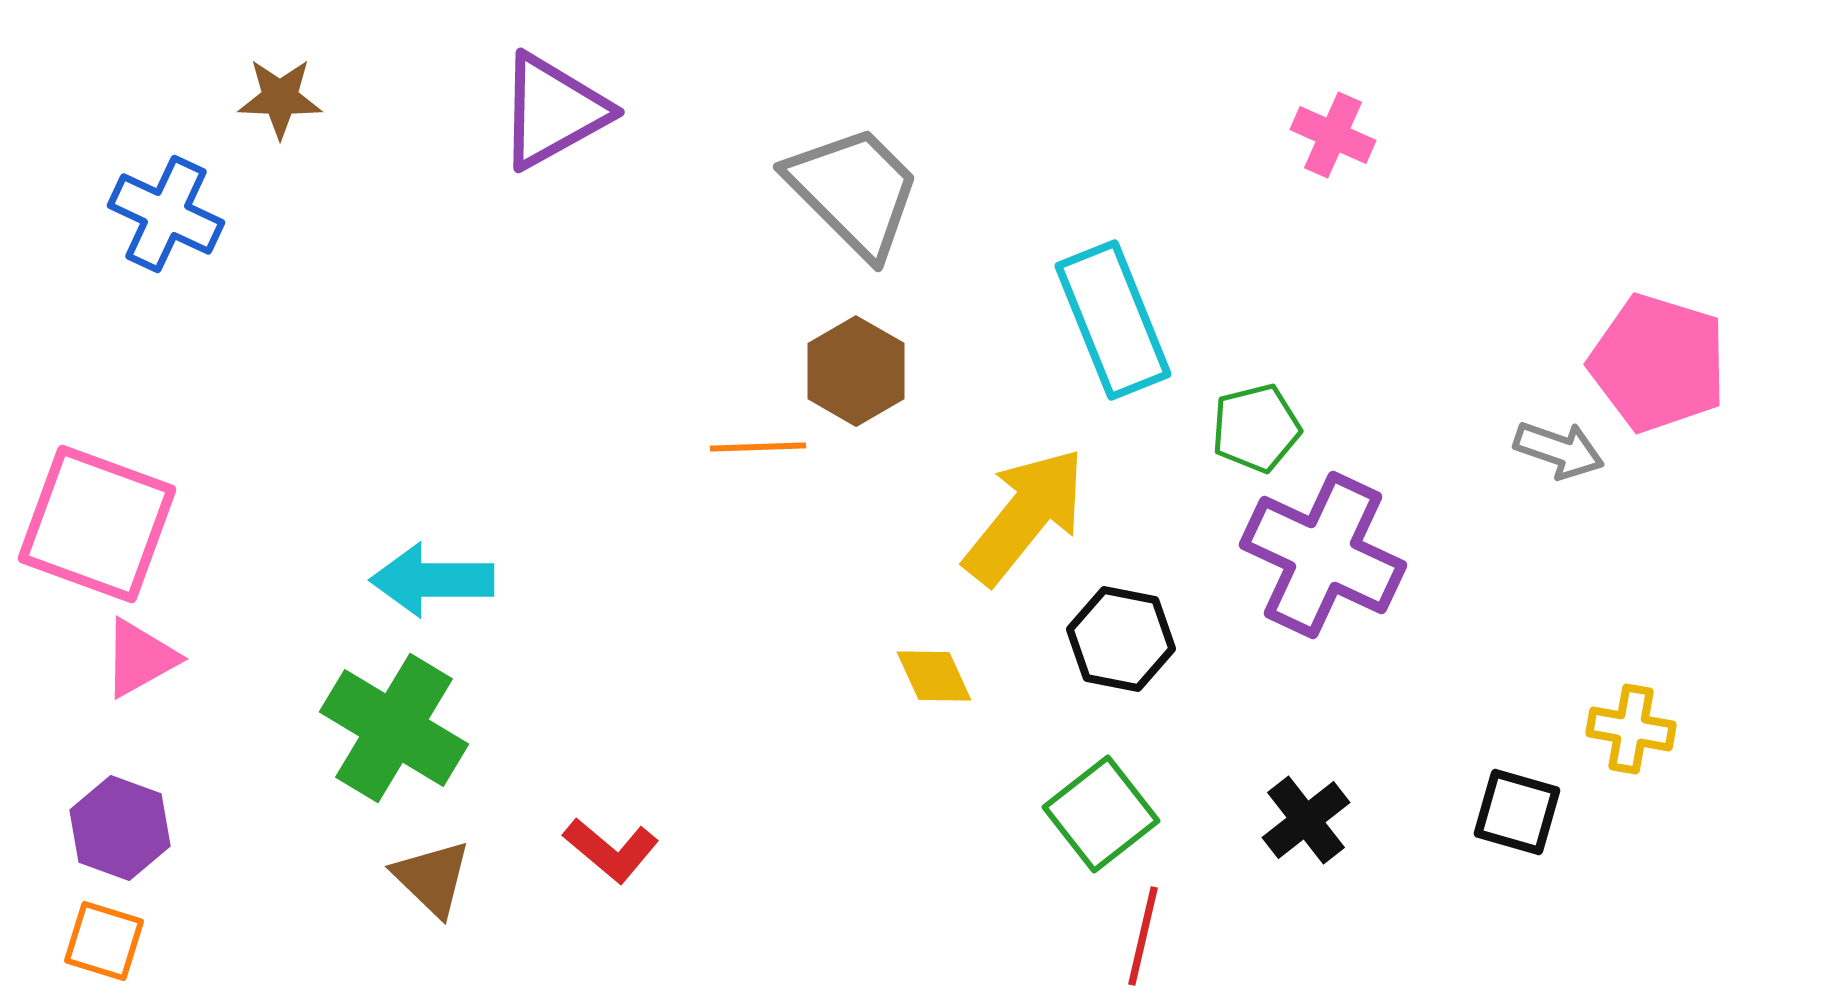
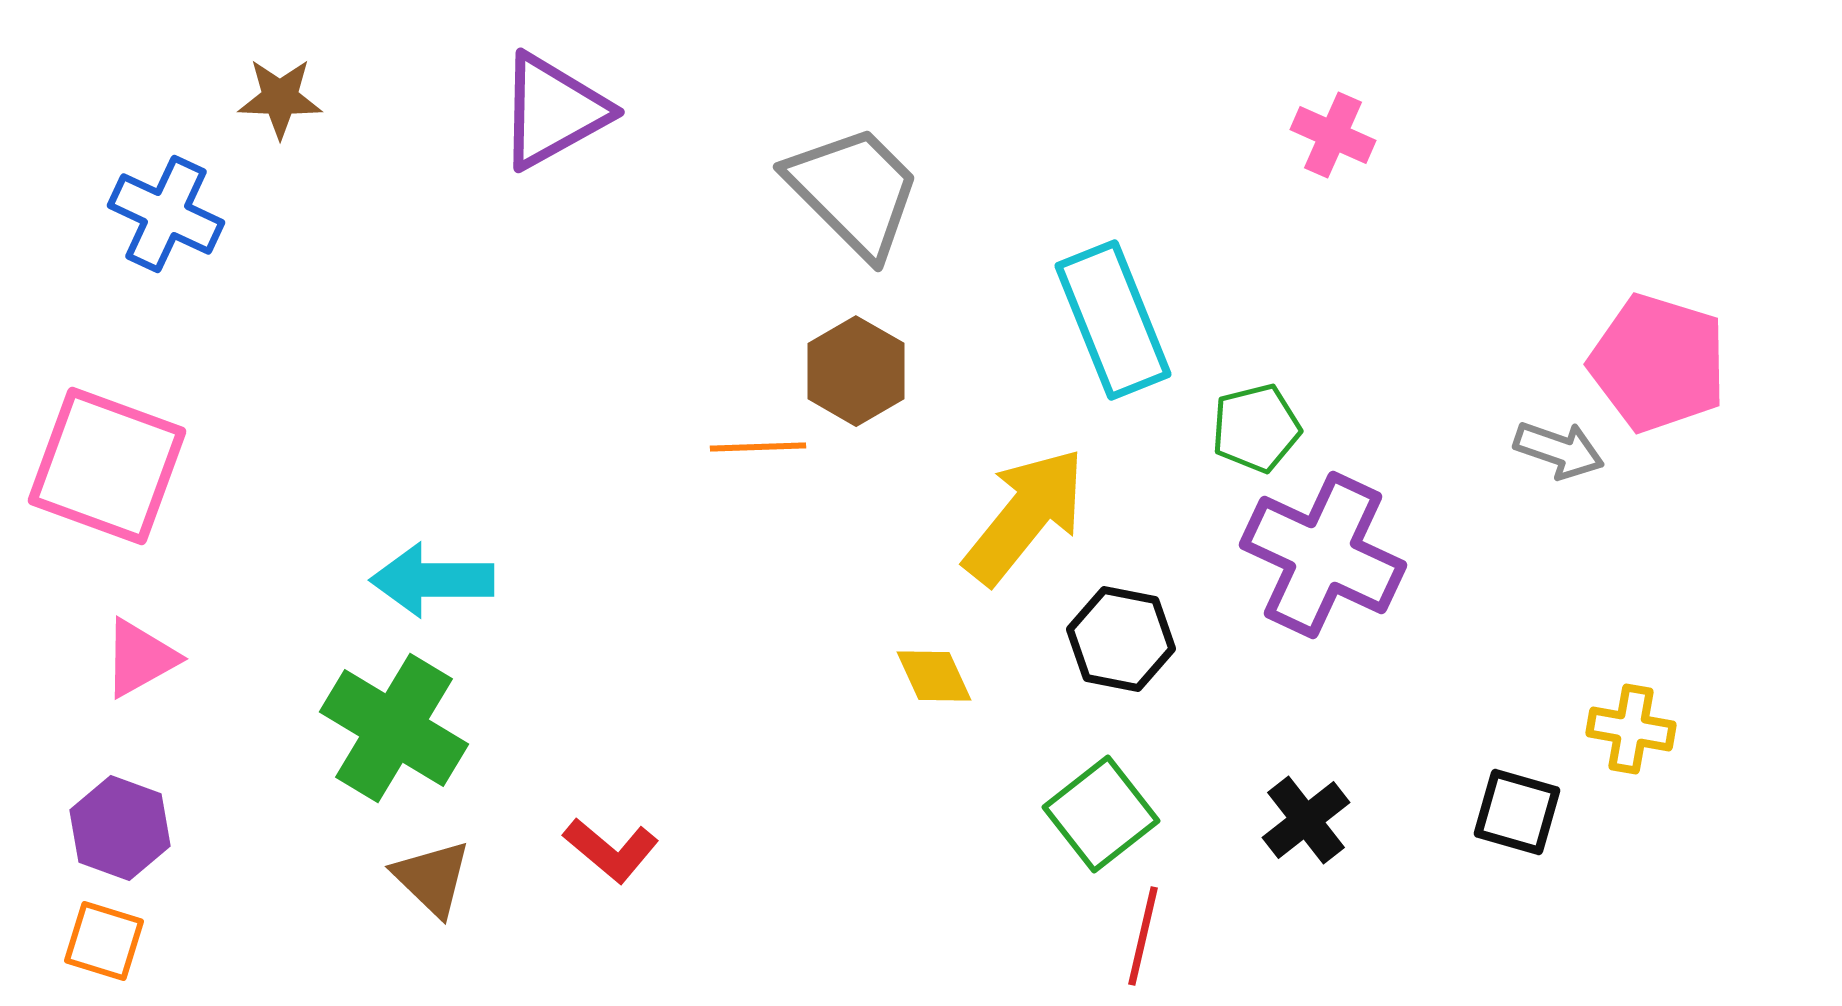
pink square: moved 10 px right, 58 px up
